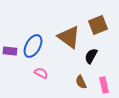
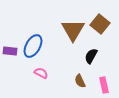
brown square: moved 2 px right, 1 px up; rotated 30 degrees counterclockwise
brown triangle: moved 4 px right, 7 px up; rotated 25 degrees clockwise
brown semicircle: moved 1 px left, 1 px up
